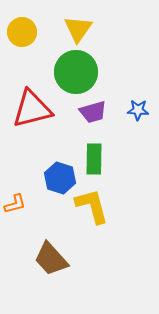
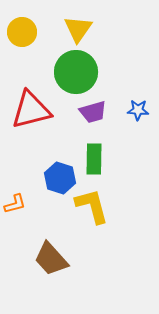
red triangle: moved 1 px left, 1 px down
